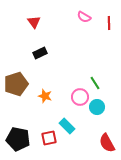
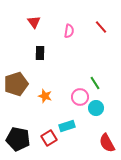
pink semicircle: moved 15 px left, 14 px down; rotated 112 degrees counterclockwise
red line: moved 8 px left, 4 px down; rotated 40 degrees counterclockwise
black rectangle: rotated 64 degrees counterclockwise
cyan circle: moved 1 px left, 1 px down
cyan rectangle: rotated 63 degrees counterclockwise
red square: rotated 21 degrees counterclockwise
